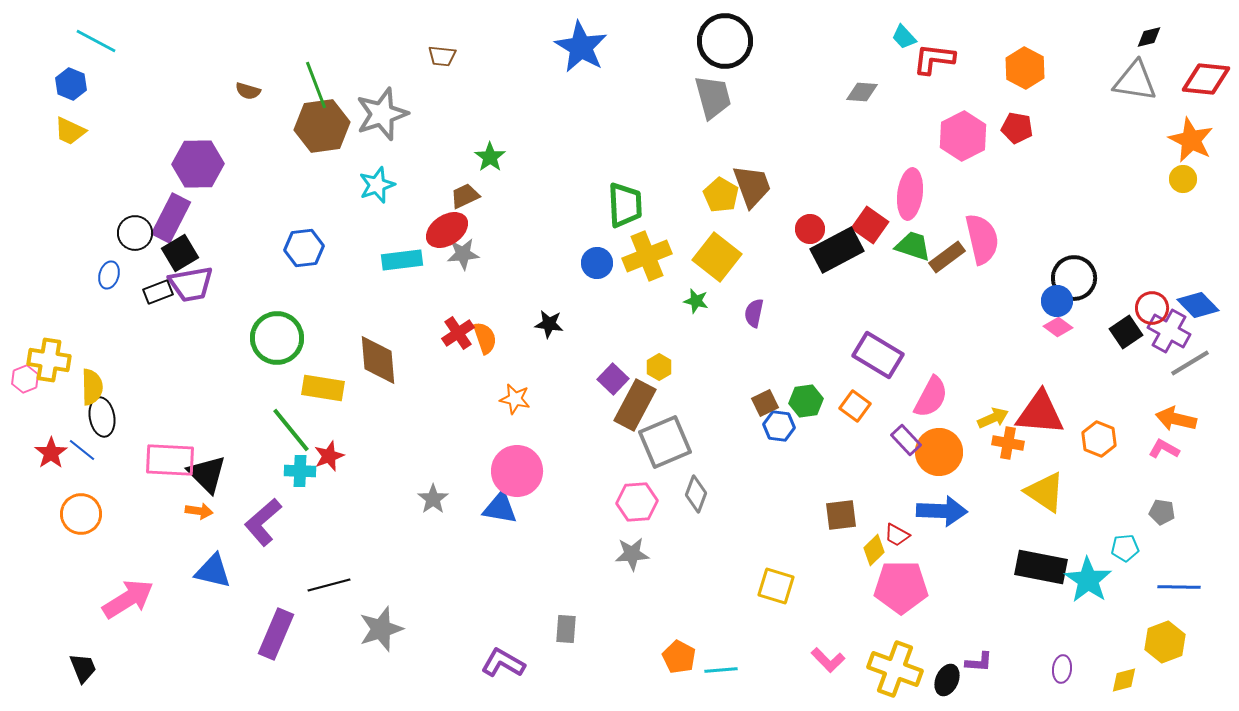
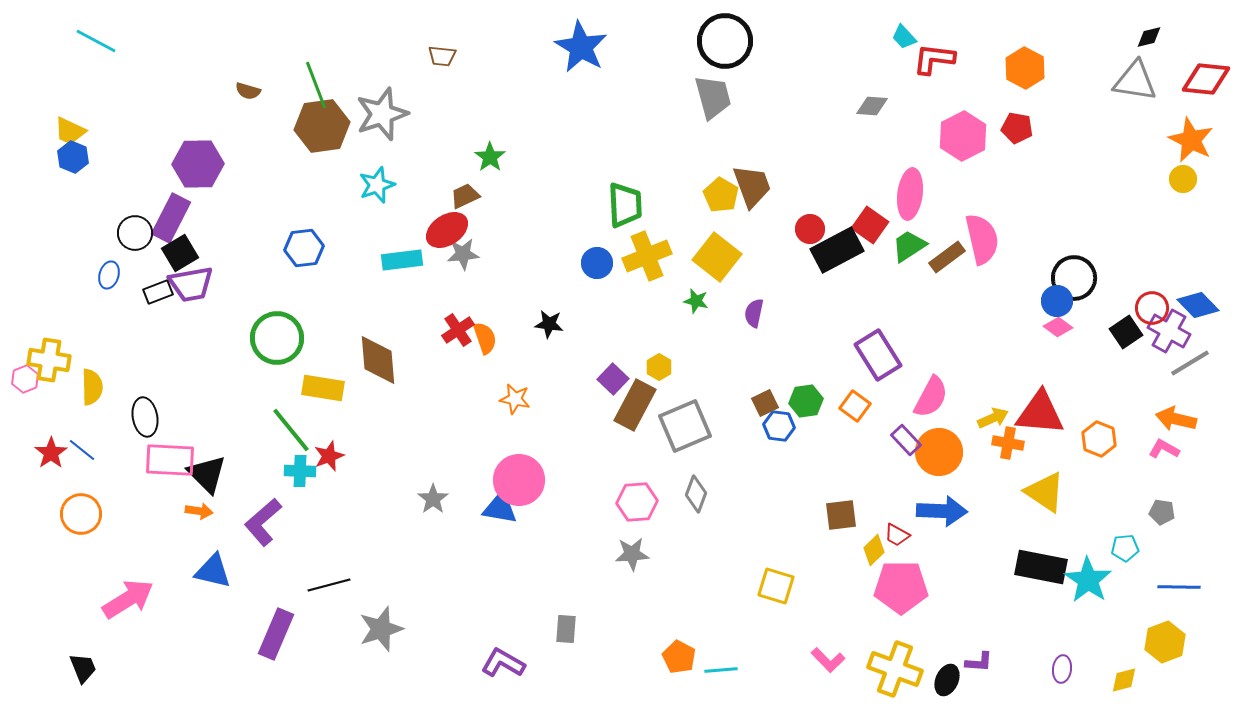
blue hexagon at (71, 84): moved 2 px right, 73 px down
gray diamond at (862, 92): moved 10 px right, 14 px down
green trapezoid at (913, 246): moved 4 px left; rotated 51 degrees counterclockwise
red cross at (458, 333): moved 3 px up
purple rectangle at (878, 355): rotated 27 degrees clockwise
black ellipse at (102, 417): moved 43 px right
gray square at (665, 442): moved 20 px right, 16 px up
pink circle at (517, 471): moved 2 px right, 9 px down
